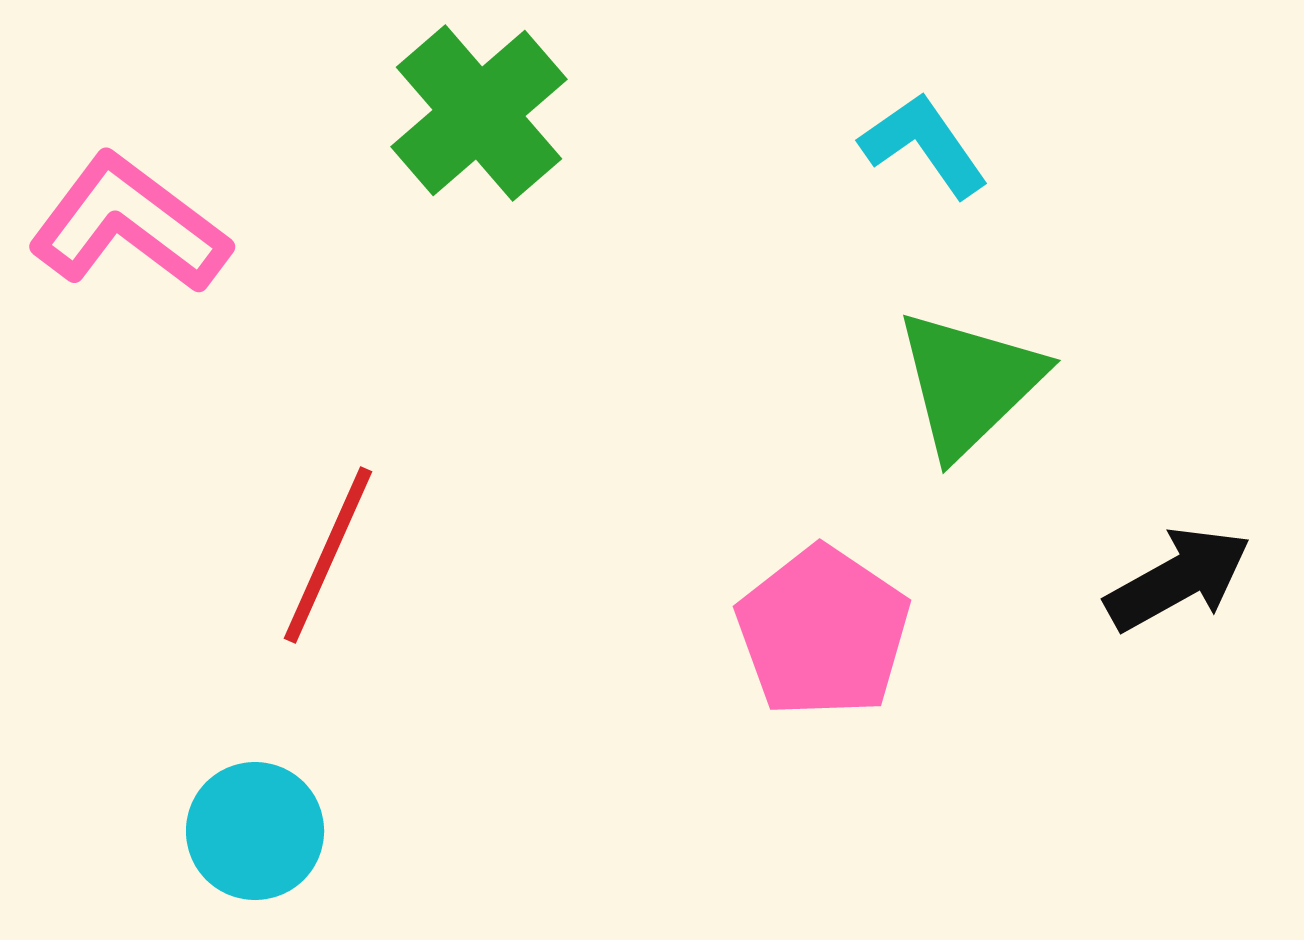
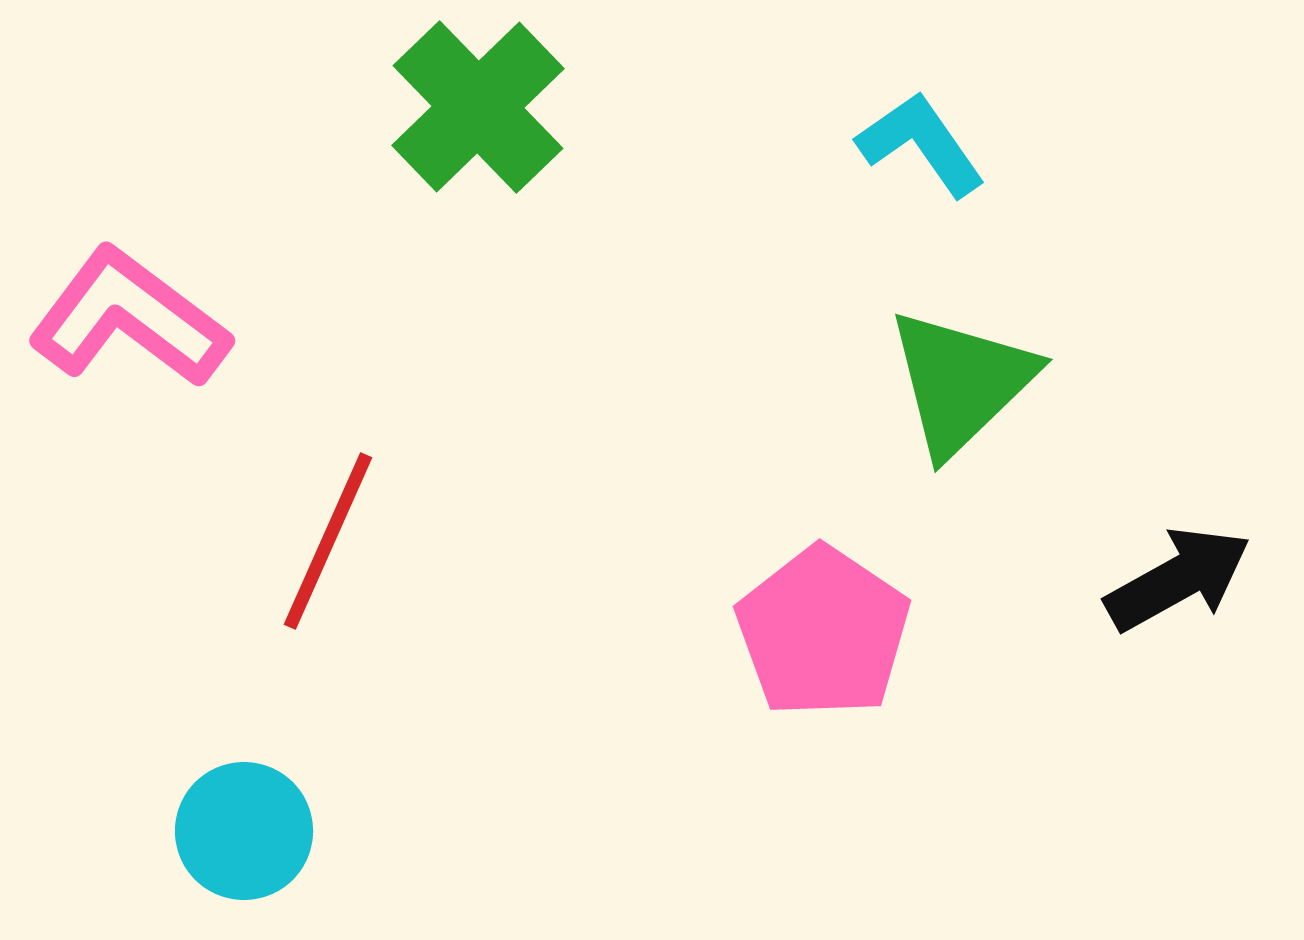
green cross: moved 1 px left, 6 px up; rotated 3 degrees counterclockwise
cyan L-shape: moved 3 px left, 1 px up
pink L-shape: moved 94 px down
green triangle: moved 8 px left, 1 px up
red line: moved 14 px up
cyan circle: moved 11 px left
